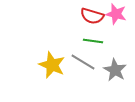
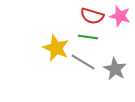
pink star: moved 4 px right, 2 px down
green line: moved 5 px left, 4 px up
yellow star: moved 4 px right, 17 px up
gray star: moved 1 px up
